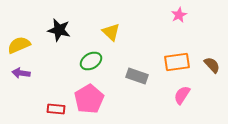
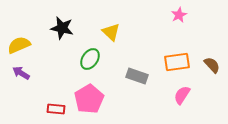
black star: moved 3 px right, 2 px up
green ellipse: moved 1 px left, 2 px up; rotated 25 degrees counterclockwise
purple arrow: rotated 24 degrees clockwise
